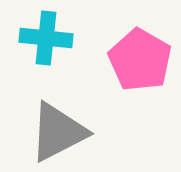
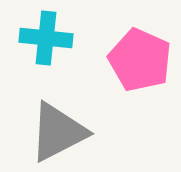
pink pentagon: rotated 6 degrees counterclockwise
